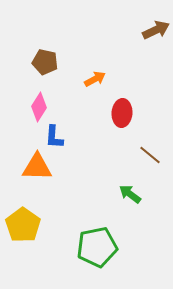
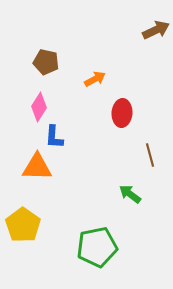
brown pentagon: moved 1 px right
brown line: rotated 35 degrees clockwise
